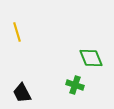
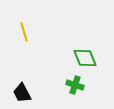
yellow line: moved 7 px right
green diamond: moved 6 px left
